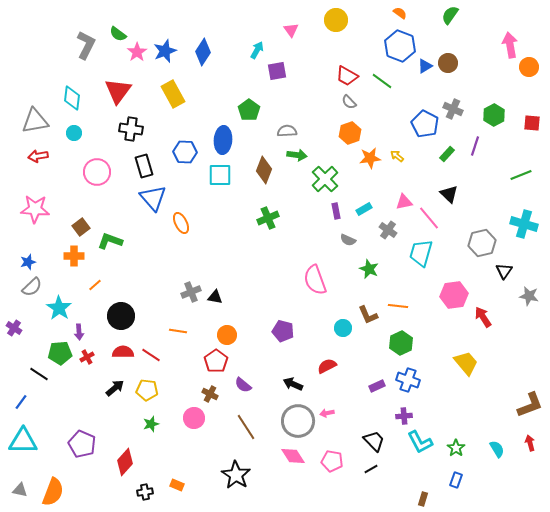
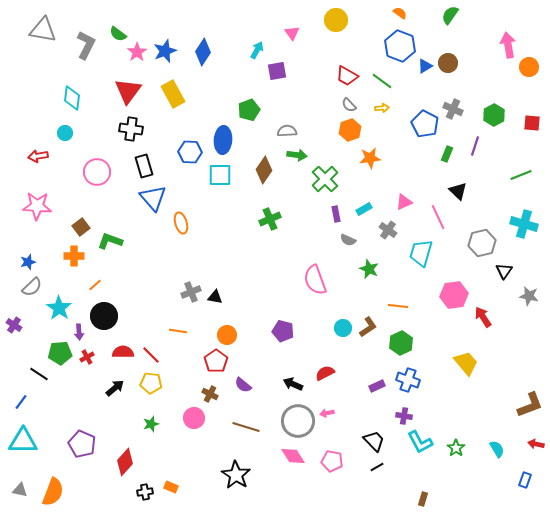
pink triangle at (291, 30): moved 1 px right, 3 px down
pink arrow at (510, 45): moved 2 px left
red triangle at (118, 91): moved 10 px right
gray semicircle at (349, 102): moved 3 px down
green pentagon at (249, 110): rotated 15 degrees clockwise
gray triangle at (35, 121): moved 8 px right, 91 px up; rotated 20 degrees clockwise
cyan circle at (74, 133): moved 9 px left
orange hexagon at (350, 133): moved 3 px up
blue hexagon at (185, 152): moved 5 px right
green rectangle at (447, 154): rotated 21 degrees counterclockwise
yellow arrow at (397, 156): moved 15 px left, 48 px up; rotated 136 degrees clockwise
brown diamond at (264, 170): rotated 12 degrees clockwise
black triangle at (449, 194): moved 9 px right, 3 px up
pink triangle at (404, 202): rotated 12 degrees counterclockwise
pink star at (35, 209): moved 2 px right, 3 px up
purple rectangle at (336, 211): moved 3 px down
green cross at (268, 218): moved 2 px right, 1 px down
pink line at (429, 218): moved 9 px right, 1 px up; rotated 15 degrees clockwise
orange ellipse at (181, 223): rotated 10 degrees clockwise
brown L-shape at (368, 315): moved 12 px down; rotated 100 degrees counterclockwise
black circle at (121, 316): moved 17 px left
purple cross at (14, 328): moved 3 px up
red line at (151, 355): rotated 12 degrees clockwise
red semicircle at (327, 366): moved 2 px left, 7 px down
yellow pentagon at (147, 390): moved 4 px right, 7 px up
purple cross at (404, 416): rotated 14 degrees clockwise
brown line at (246, 427): rotated 40 degrees counterclockwise
red arrow at (530, 443): moved 6 px right, 1 px down; rotated 63 degrees counterclockwise
black line at (371, 469): moved 6 px right, 2 px up
blue rectangle at (456, 480): moved 69 px right
orange rectangle at (177, 485): moved 6 px left, 2 px down
